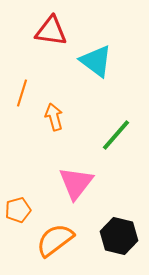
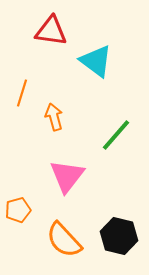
pink triangle: moved 9 px left, 7 px up
orange semicircle: moved 9 px right; rotated 96 degrees counterclockwise
